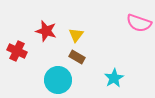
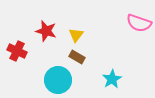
cyan star: moved 2 px left, 1 px down
